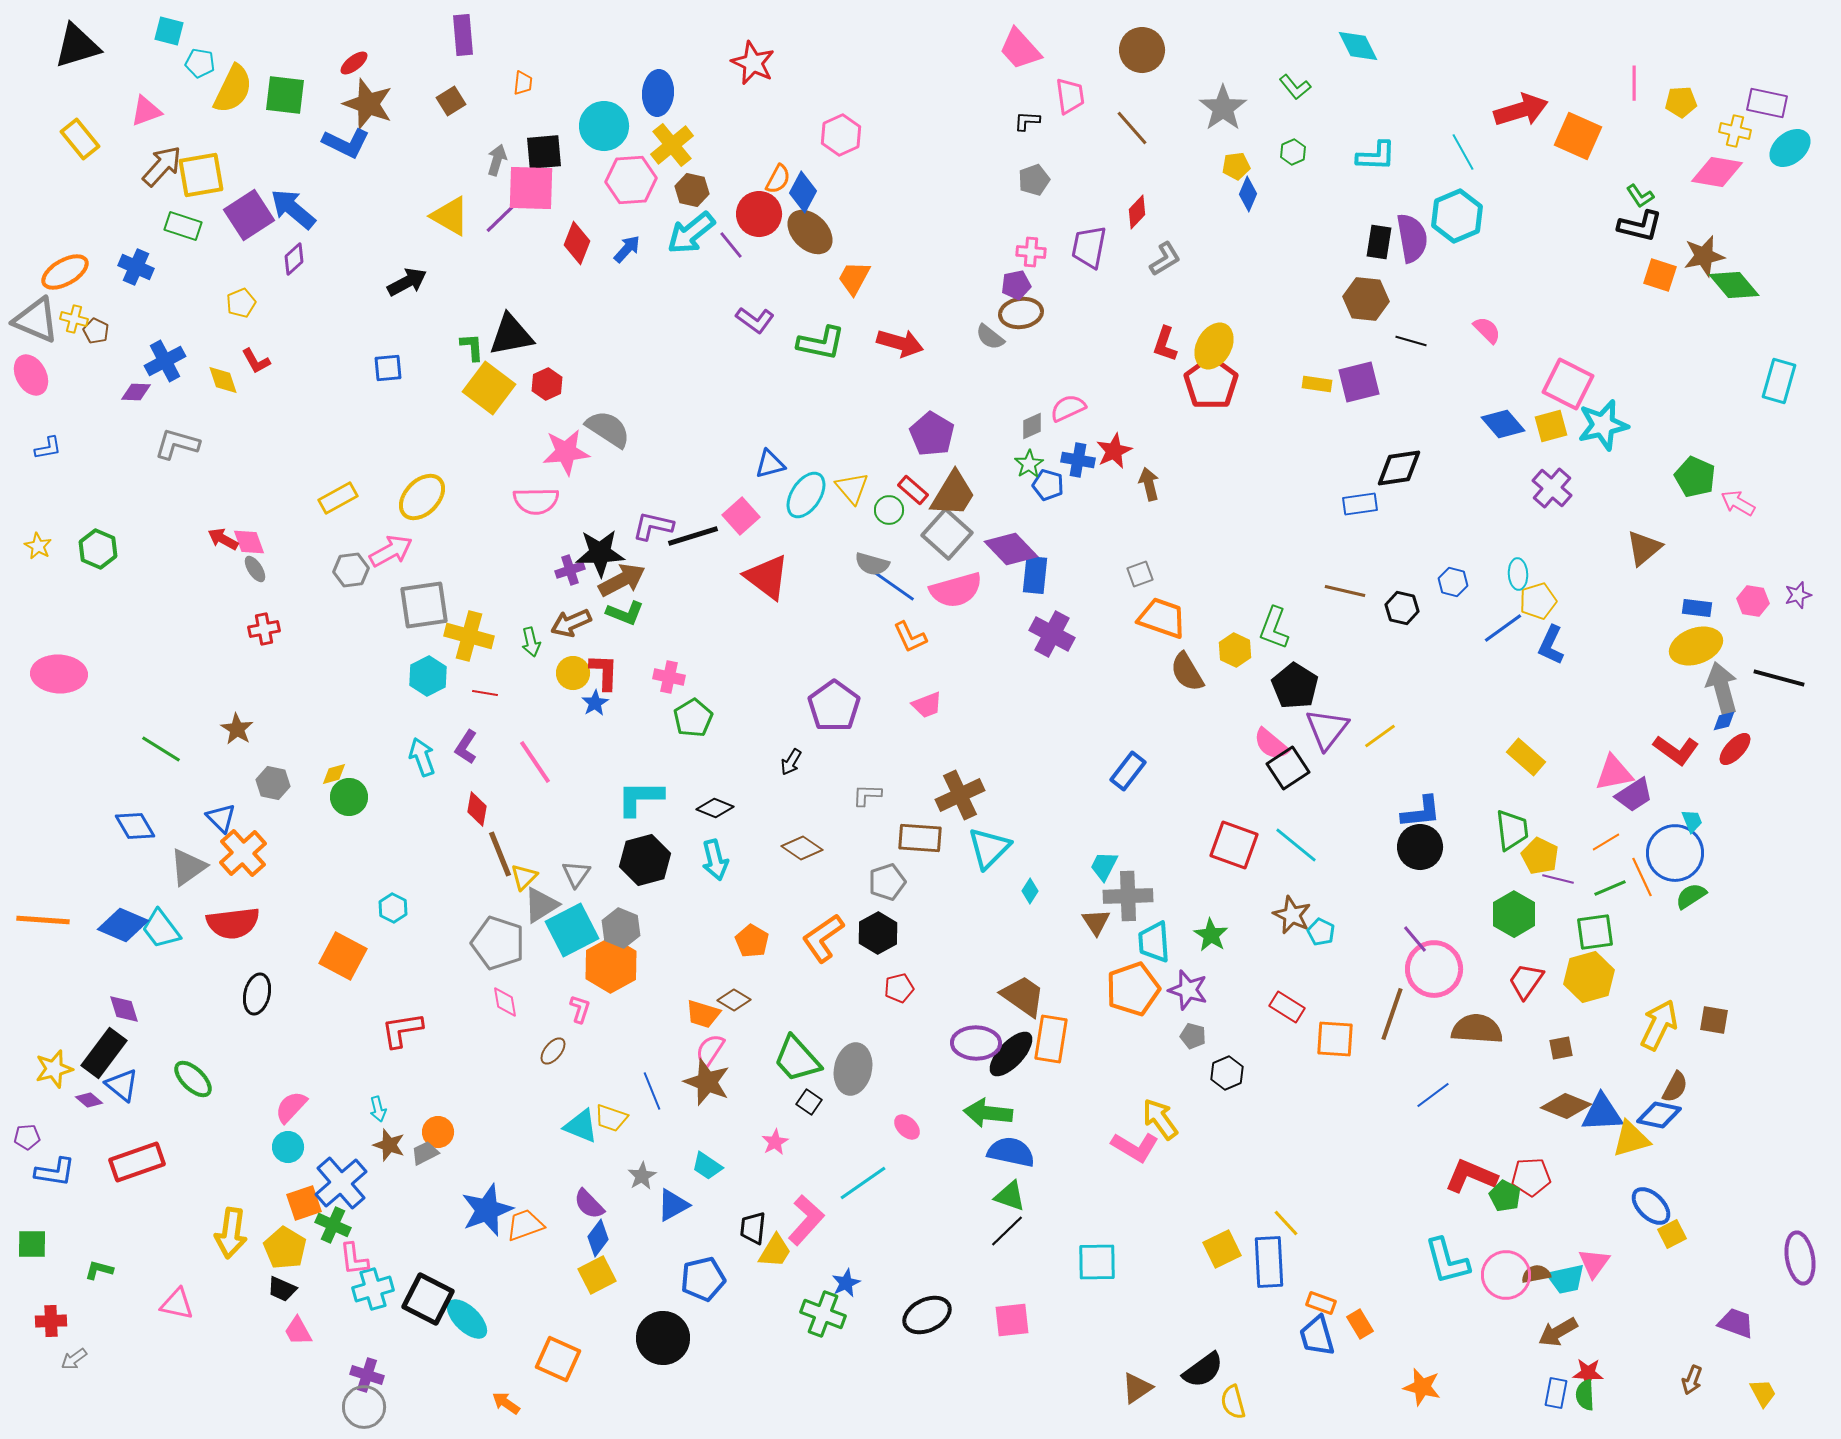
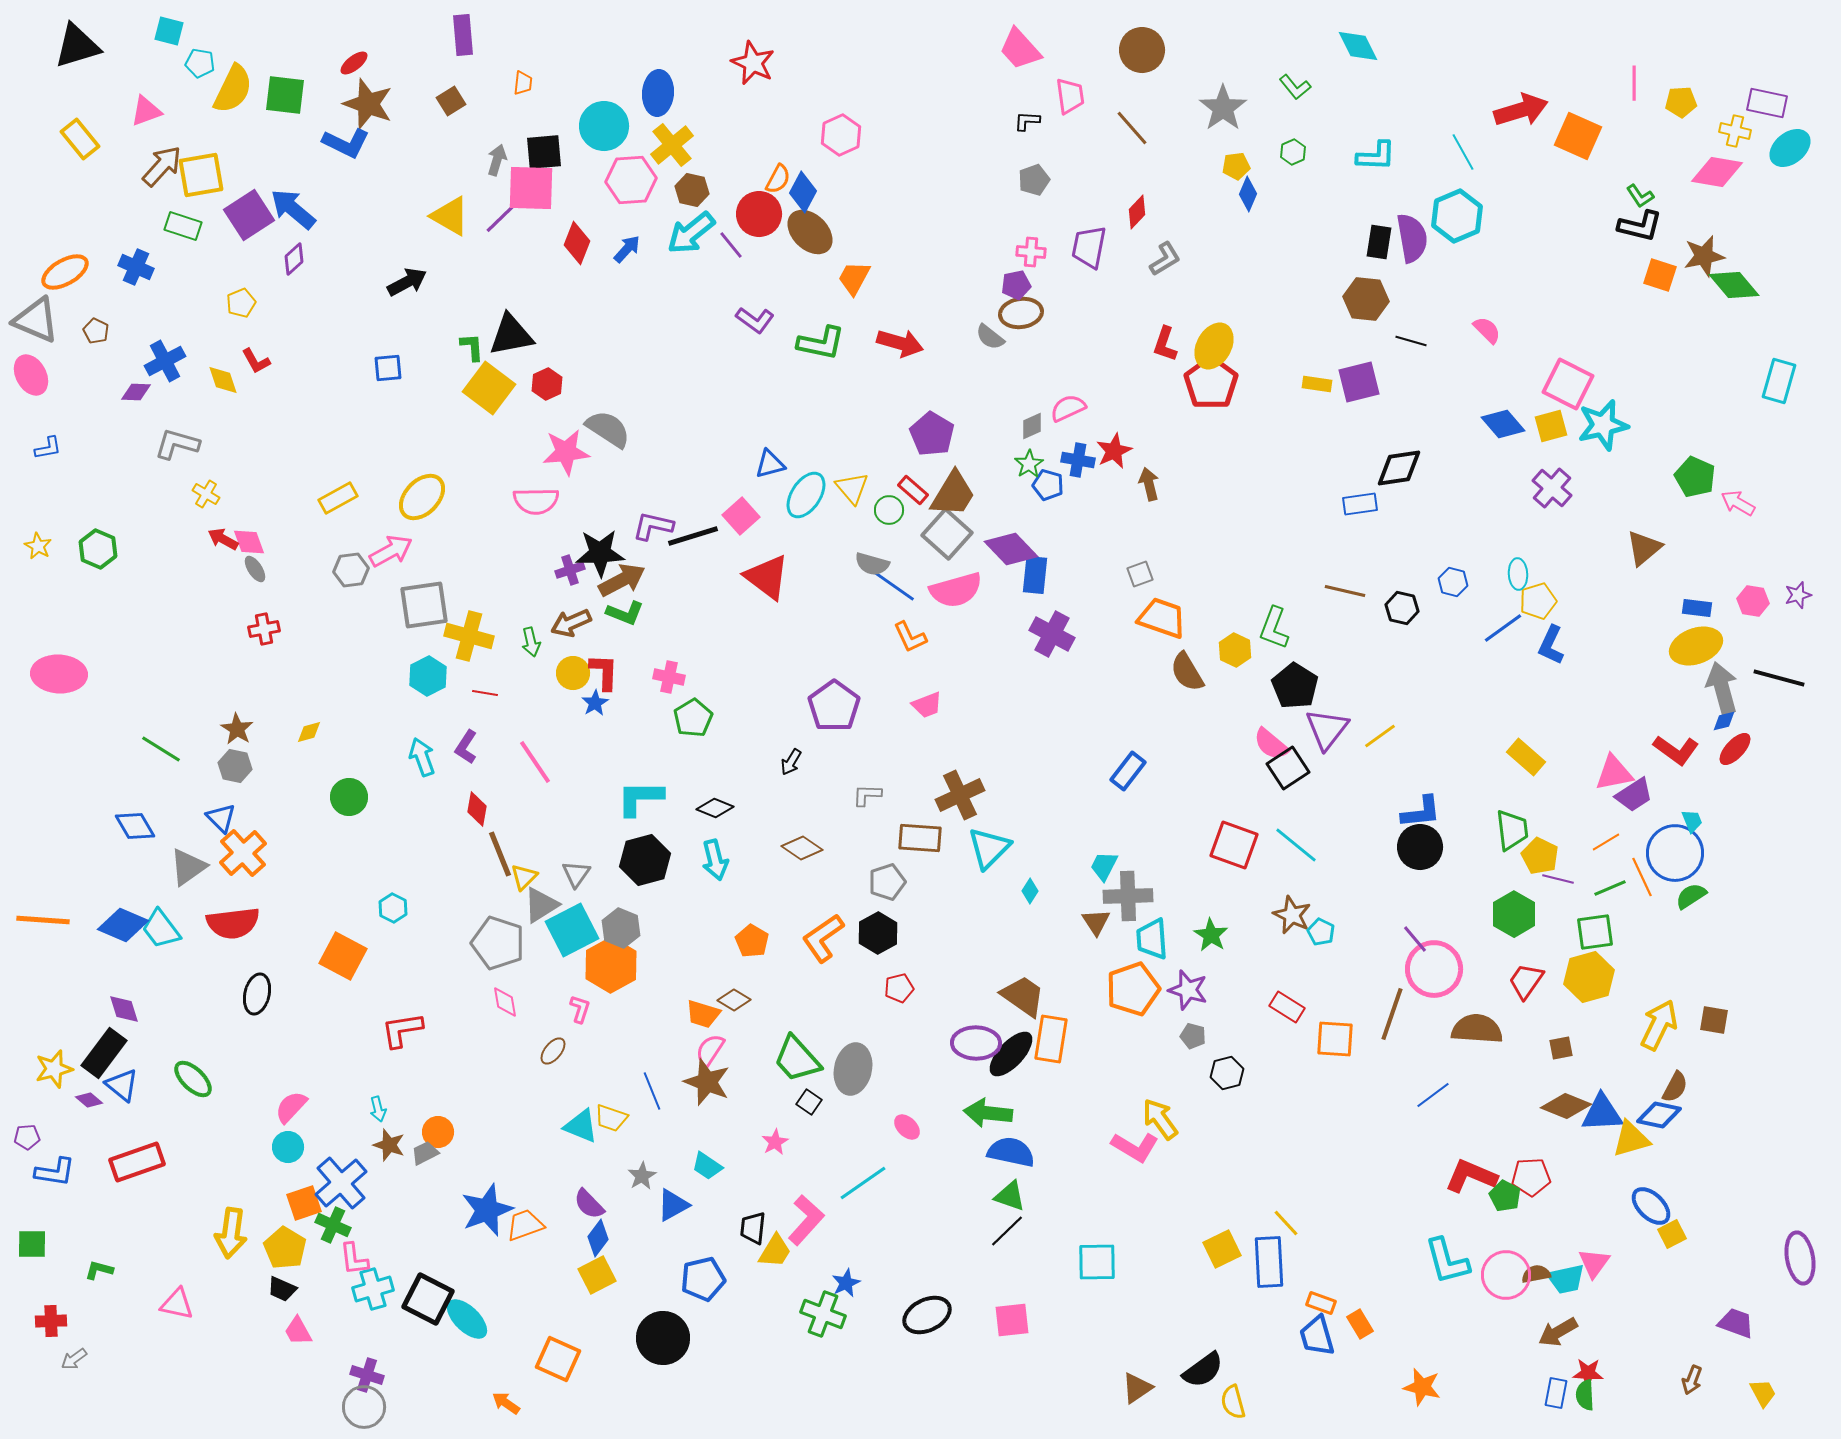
yellow cross at (74, 319): moved 132 px right, 175 px down; rotated 16 degrees clockwise
yellow diamond at (334, 774): moved 25 px left, 42 px up
gray hexagon at (273, 783): moved 38 px left, 17 px up
cyan trapezoid at (1154, 942): moved 2 px left, 3 px up
black hexagon at (1227, 1073): rotated 8 degrees clockwise
